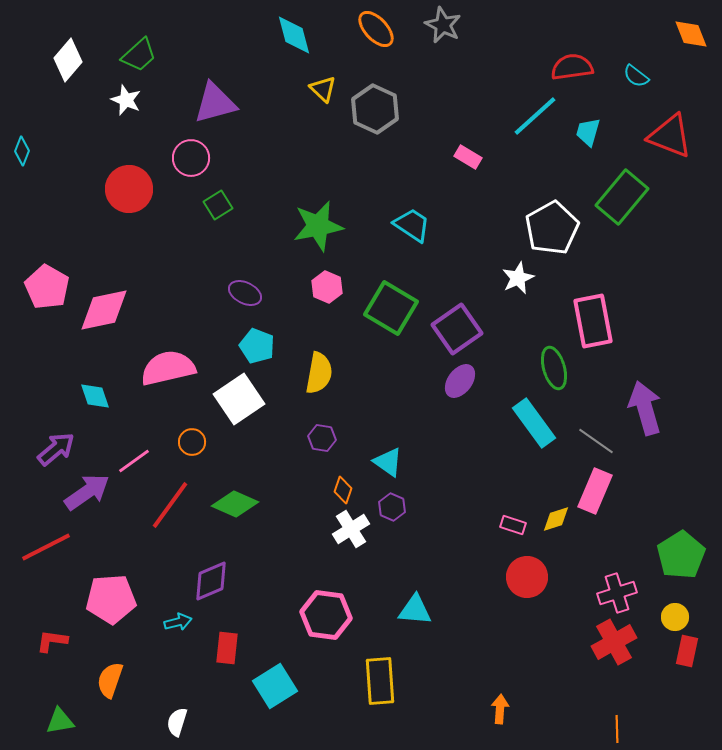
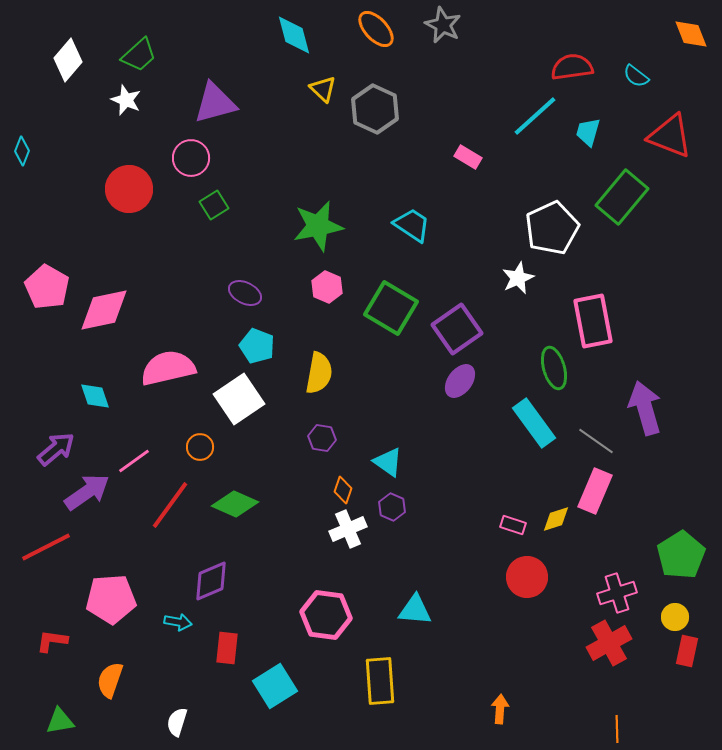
green square at (218, 205): moved 4 px left
white pentagon at (552, 228): rotated 4 degrees clockwise
orange circle at (192, 442): moved 8 px right, 5 px down
white cross at (351, 529): moved 3 px left; rotated 9 degrees clockwise
cyan arrow at (178, 622): rotated 24 degrees clockwise
red cross at (614, 642): moved 5 px left, 1 px down
